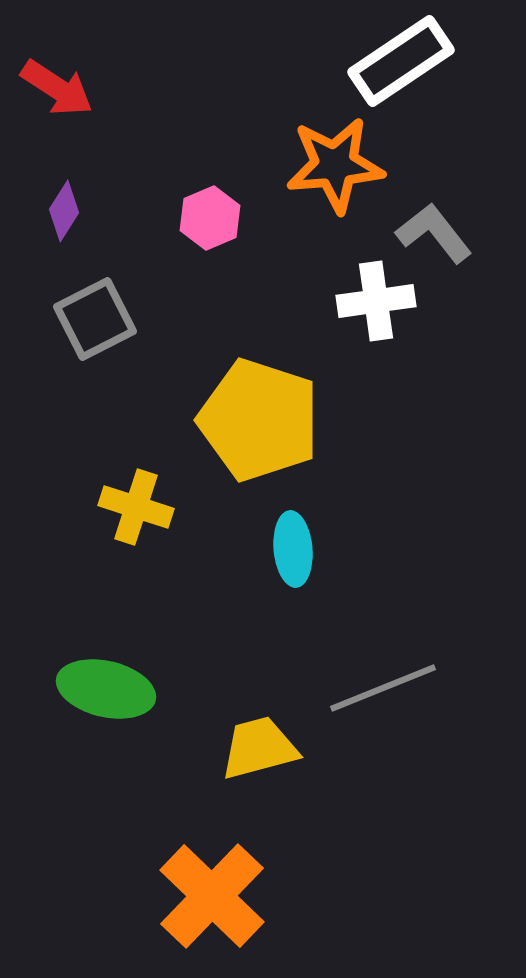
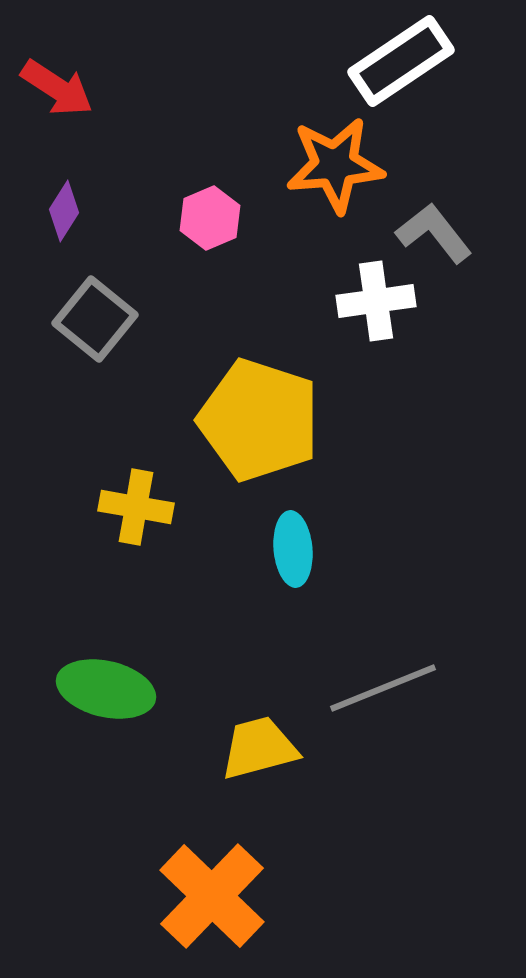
gray square: rotated 24 degrees counterclockwise
yellow cross: rotated 8 degrees counterclockwise
